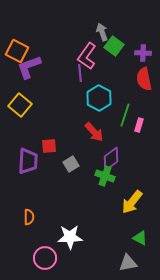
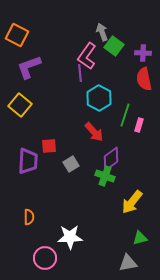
orange square: moved 16 px up
green triangle: rotated 42 degrees counterclockwise
